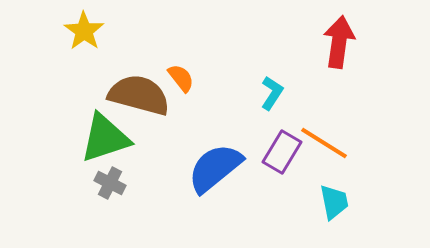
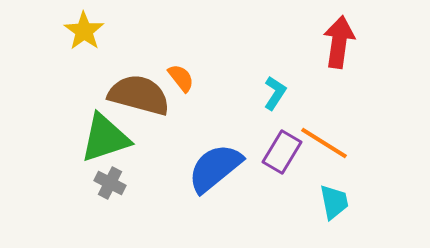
cyan L-shape: moved 3 px right
